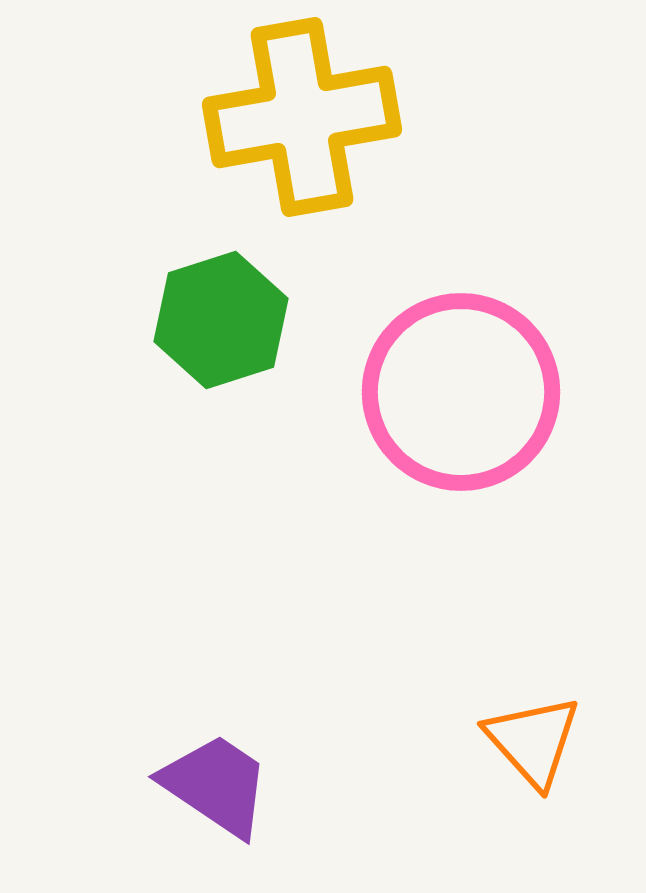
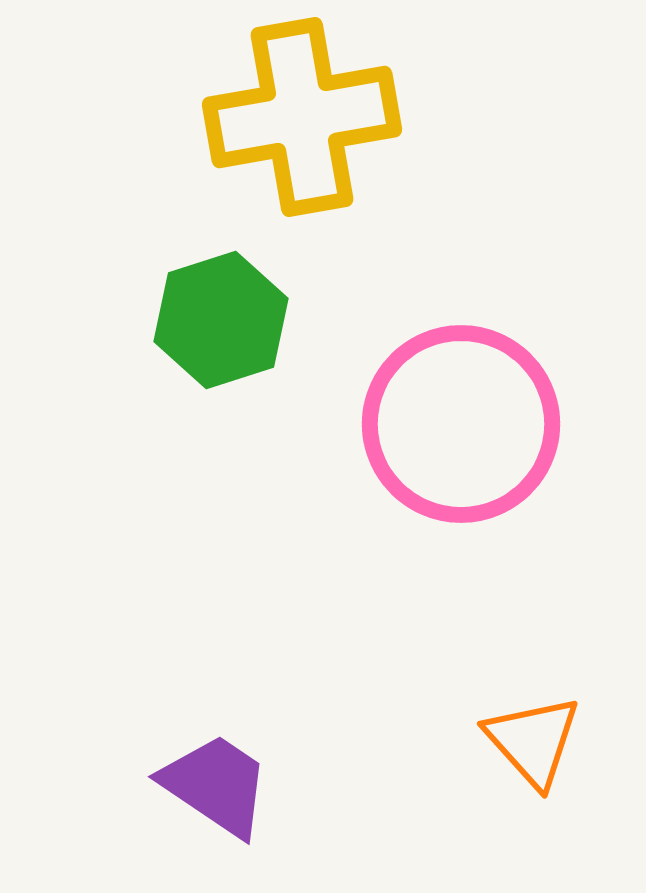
pink circle: moved 32 px down
